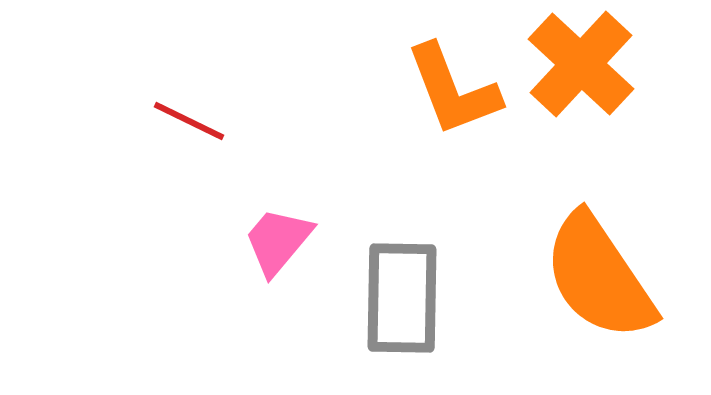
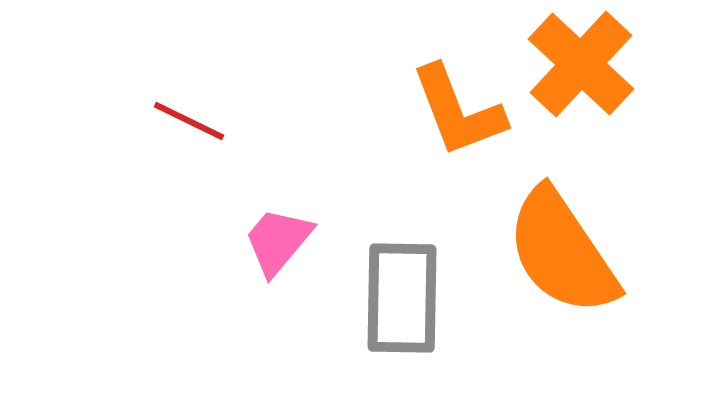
orange L-shape: moved 5 px right, 21 px down
orange semicircle: moved 37 px left, 25 px up
